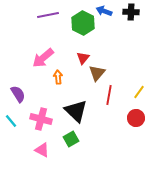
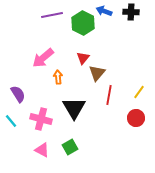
purple line: moved 4 px right
black triangle: moved 2 px left, 3 px up; rotated 15 degrees clockwise
green square: moved 1 px left, 8 px down
